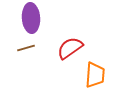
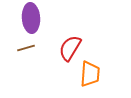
red semicircle: rotated 24 degrees counterclockwise
orange trapezoid: moved 5 px left, 1 px up
